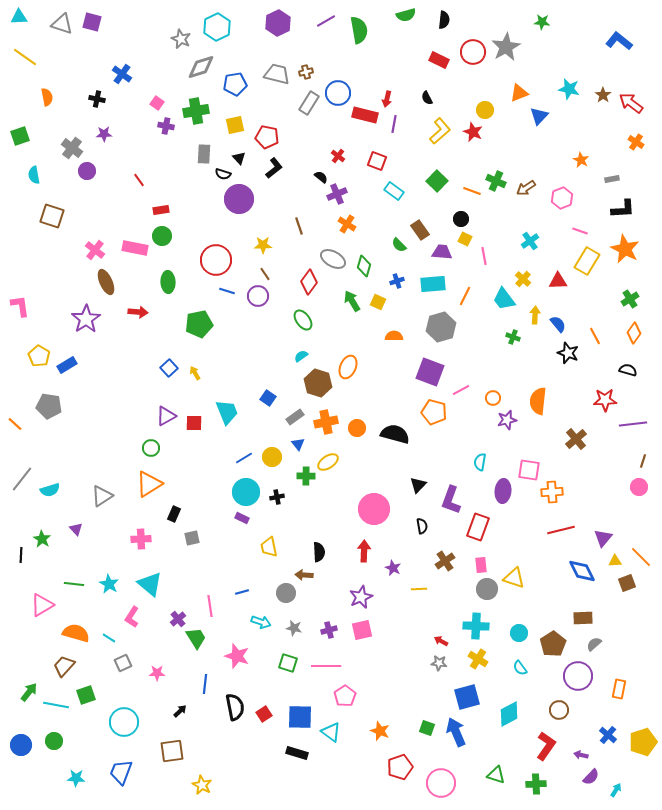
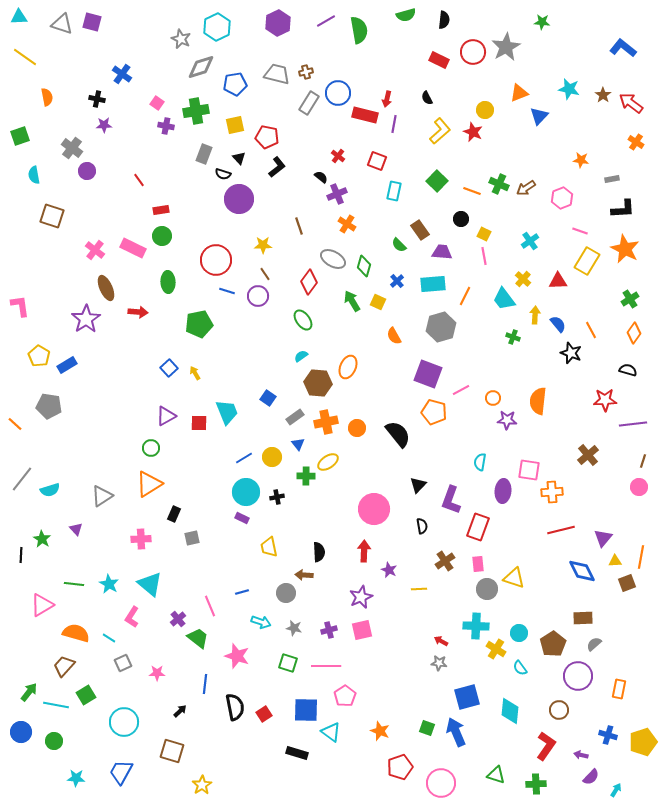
blue L-shape at (619, 41): moved 4 px right, 7 px down
purple star at (104, 134): moved 9 px up
gray rectangle at (204, 154): rotated 18 degrees clockwise
orange star at (581, 160): rotated 21 degrees counterclockwise
black L-shape at (274, 168): moved 3 px right, 1 px up
green cross at (496, 181): moved 3 px right, 3 px down
cyan rectangle at (394, 191): rotated 66 degrees clockwise
yellow square at (465, 239): moved 19 px right, 5 px up
pink rectangle at (135, 248): moved 2 px left; rotated 15 degrees clockwise
blue cross at (397, 281): rotated 24 degrees counterclockwise
brown ellipse at (106, 282): moved 6 px down
orange semicircle at (394, 336): rotated 120 degrees counterclockwise
orange line at (595, 336): moved 4 px left, 6 px up
black star at (568, 353): moved 3 px right
purple square at (430, 372): moved 2 px left, 2 px down
brown hexagon at (318, 383): rotated 12 degrees counterclockwise
purple star at (507, 420): rotated 18 degrees clockwise
red square at (194, 423): moved 5 px right
black semicircle at (395, 434): moved 3 px right; rotated 36 degrees clockwise
brown cross at (576, 439): moved 12 px right, 16 px down
orange line at (641, 557): rotated 55 degrees clockwise
pink rectangle at (481, 565): moved 3 px left, 1 px up
purple star at (393, 568): moved 4 px left, 2 px down
pink line at (210, 606): rotated 15 degrees counterclockwise
green trapezoid at (196, 638): moved 2 px right; rotated 20 degrees counterclockwise
yellow cross at (478, 659): moved 18 px right, 10 px up
green square at (86, 695): rotated 12 degrees counterclockwise
cyan diamond at (509, 714): moved 1 px right, 3 px up; rotated 56 degrees counterclockwise
blue square at (300, 717): moved 6 px right, 7 px up
blue cross at (608, 735): rotated 24 degrees counterclockwise
blue circle at (21, 745): moved 13 px up
brown square at (172, 751): rotated 25 degrees clockwise
blue trapezoid at (121, 772): rotated 8 degrees clockwise
yellow star at (202, 785): rotated 12 degrees clockwise
